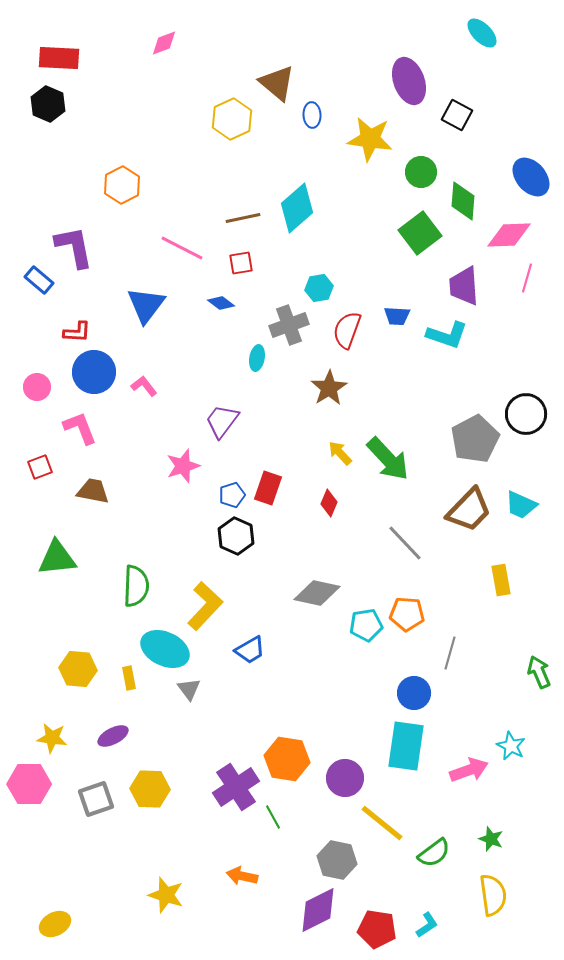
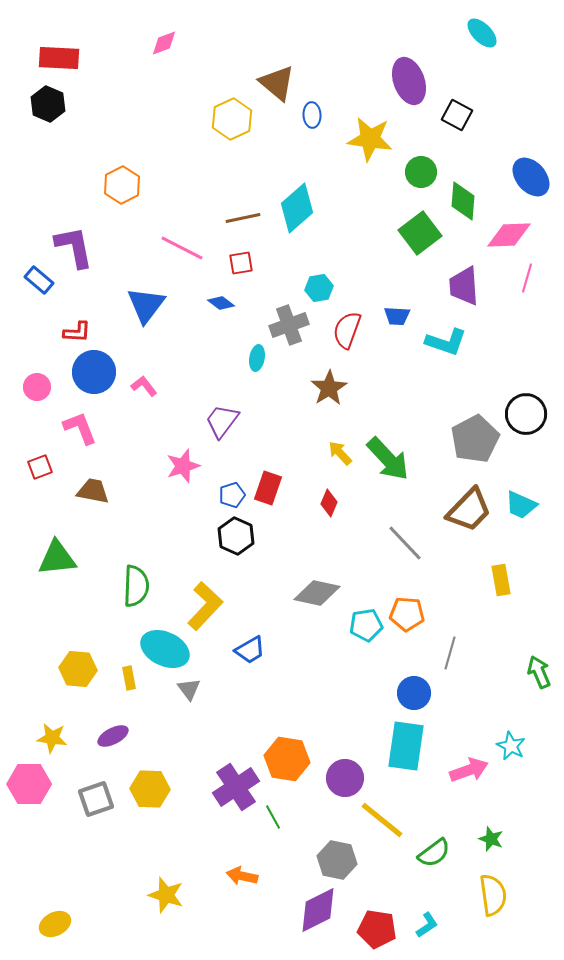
cyan L-shape at (447, 335): moved 1 px left, 7 px down
yellow line at (382, 823): moved 3 px up
